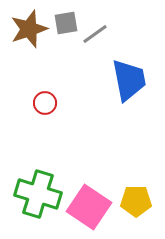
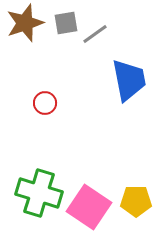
brown star: moved 4 px left, 6 px up
green cross: moved 1 px right, 1 px up
